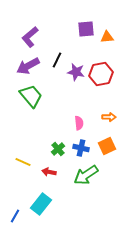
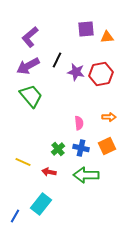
green arrow: rotated 35 degrees clockwise
